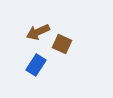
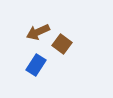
brown square: rotated 12 degrees clockwise
